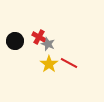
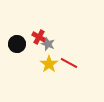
black circle: moved 2 px right, 3 px down
